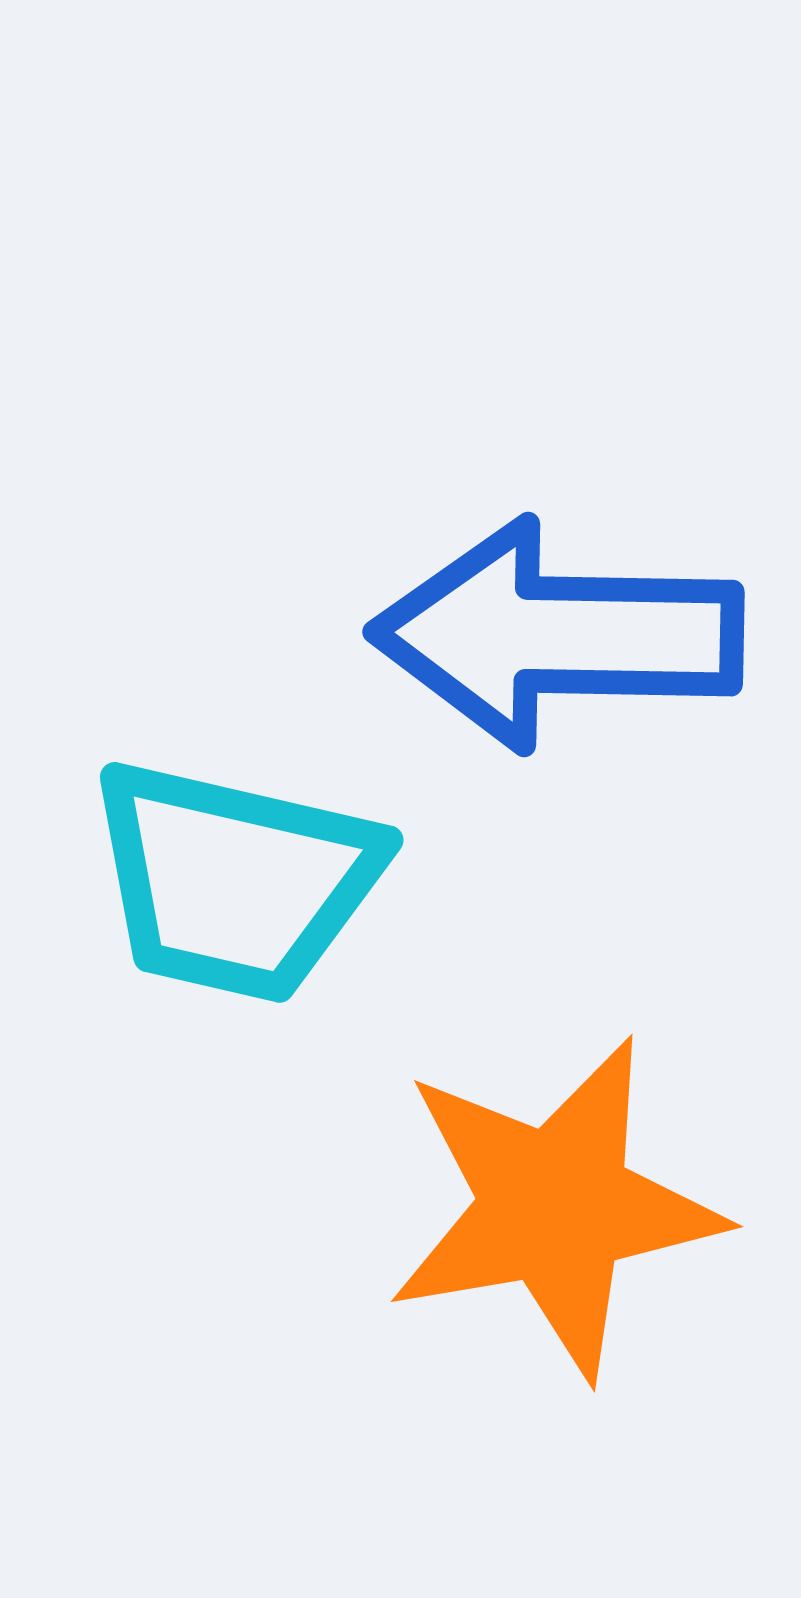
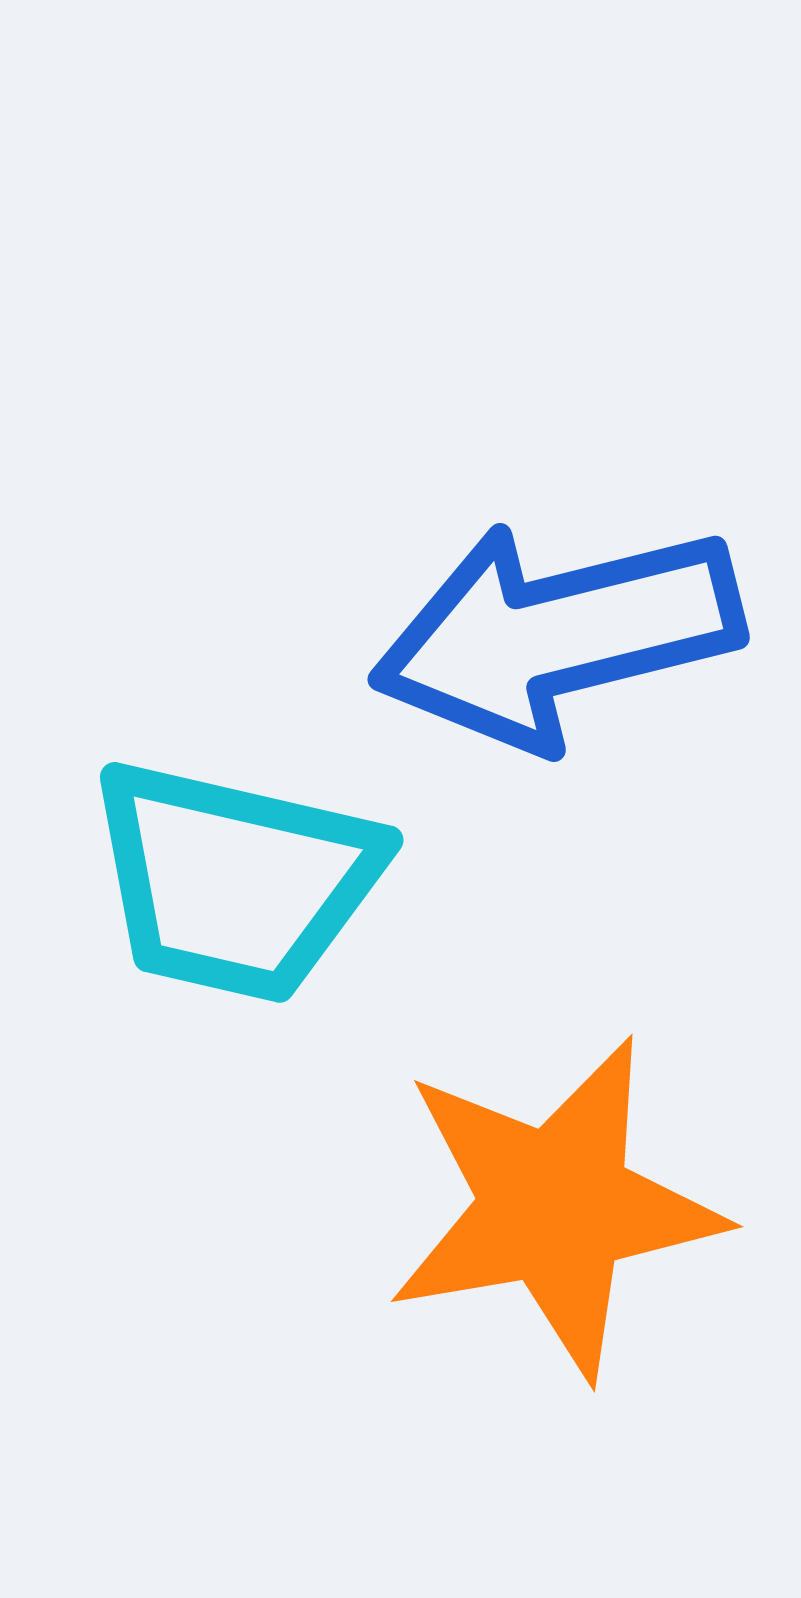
blue arrow: rotated 15 degrees counterclockwise
